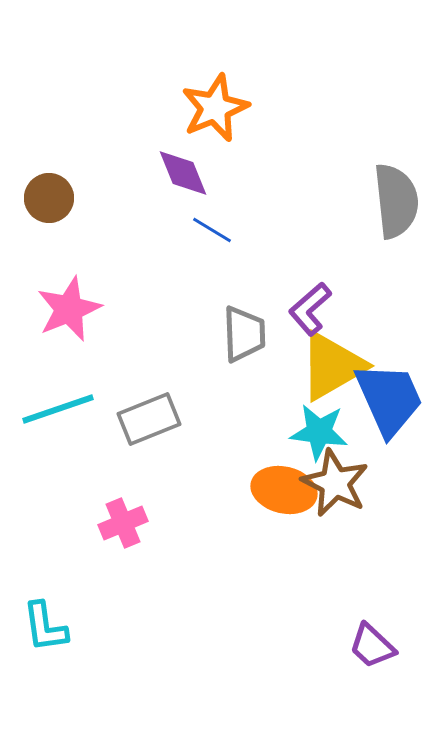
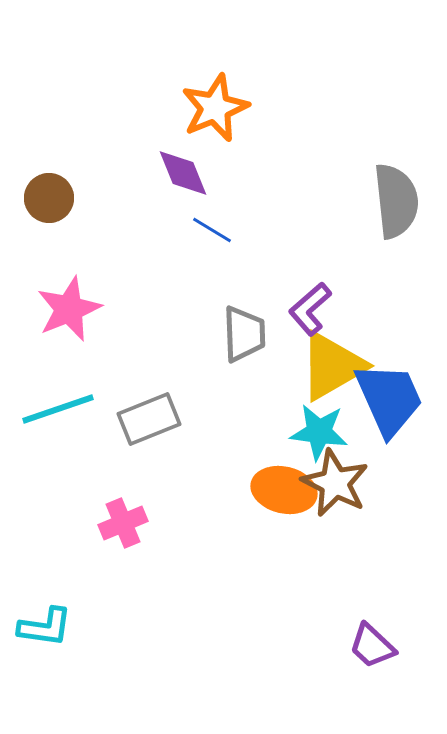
cyan L-shape: rotated 74 degrees counterclockwise
